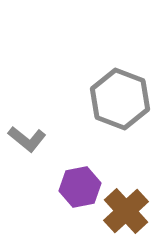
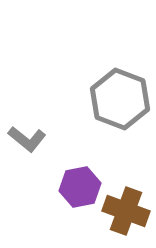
brown cross: rotated 27 degrees counterclockwise
